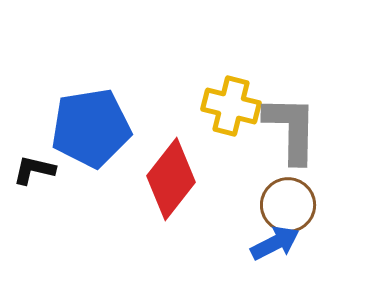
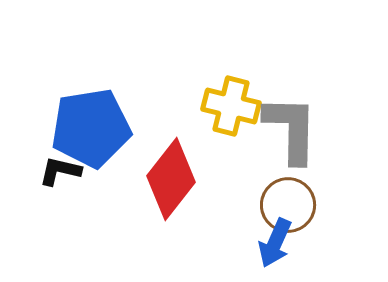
black L-shape: moved 26 px right, 1 px down
blue arrow: rotated 141 degrees clockwise
